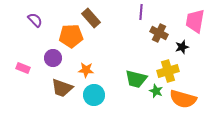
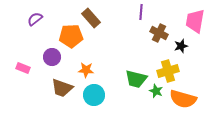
purple semicircle: moved 1 px up; rotated 84 degrees counterclockwise
black star: moved 1 px left, 1 px up
purple circle: moved 1 px left, 1 px up
